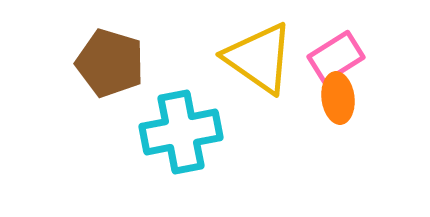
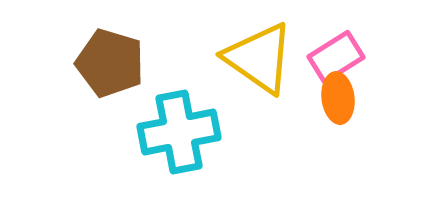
cyan cross: moved 2 px left
